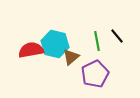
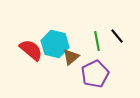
red semicircle: rotated 50 degrees clockwise
